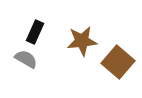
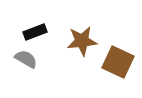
black rectangle: rotated 45 degrees clockwise
brown square: rotated 16 degrees counterclockwise
